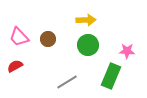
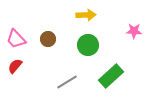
yellow arrow: moved 5 px up
pink trapezoid: moved 3 px left, 2 px down
pink star: moved 7 px right, 20 px up
red semicircle: rotated 21 degrees counterclockwise
green rectangle: rotated 25 degrees clockwise
